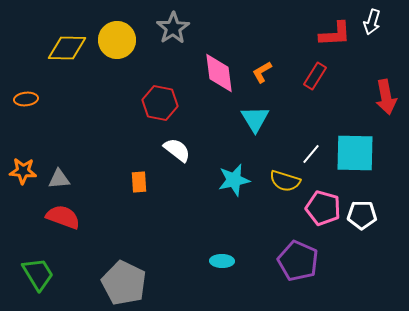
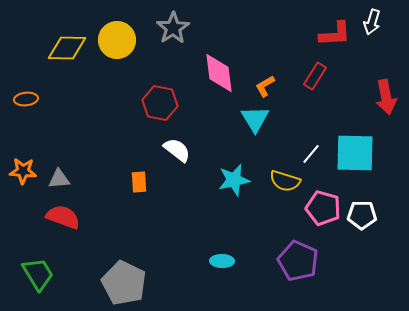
orange L-shape: moved 3 px right, 14 px down
